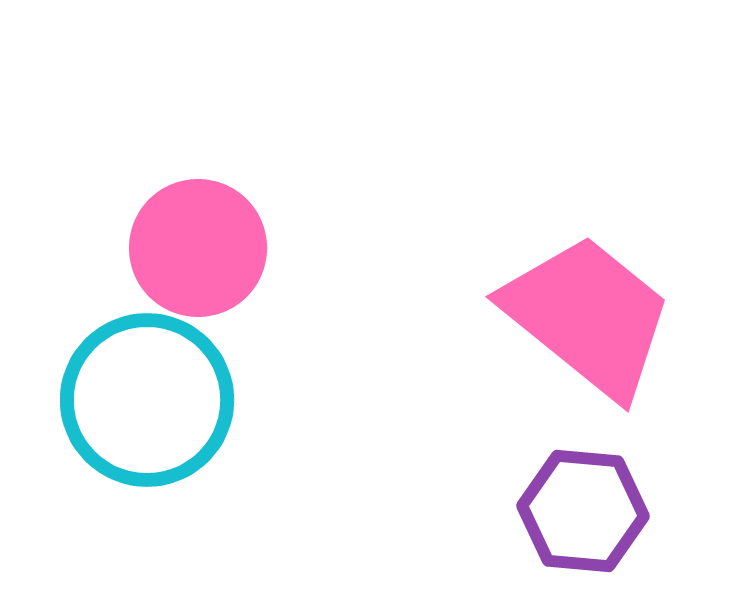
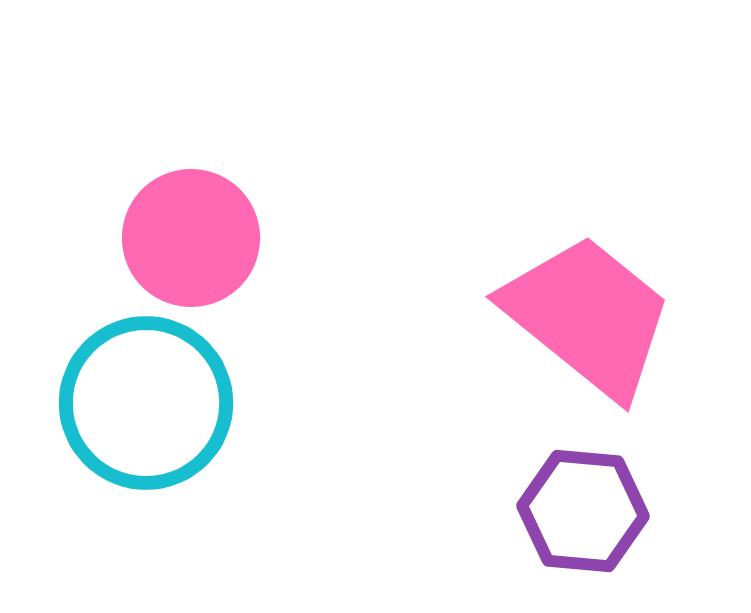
pink circle: moved 7 px left, 10 px up
cyan circle: moved 1 px left, 3 px down
